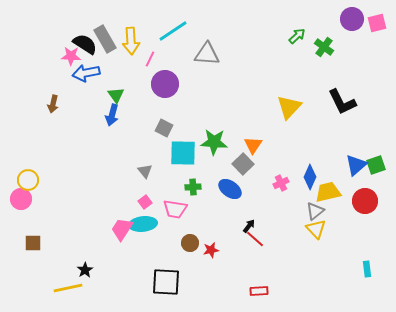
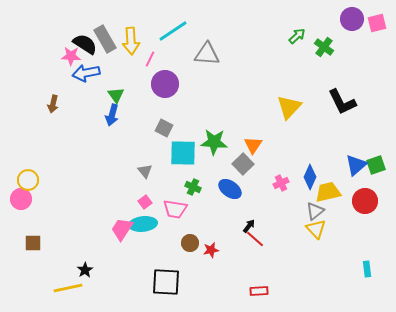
green cross at (193, 187): rotated 28 degrees clockwise
